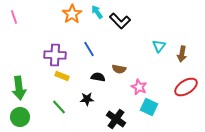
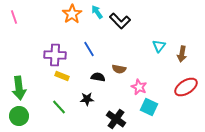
green circle: moved 1 px left, 1 px up
